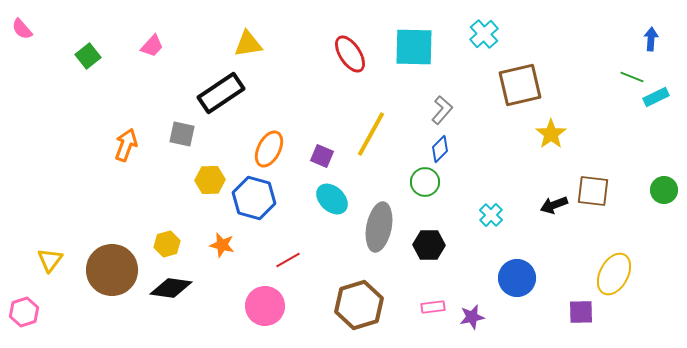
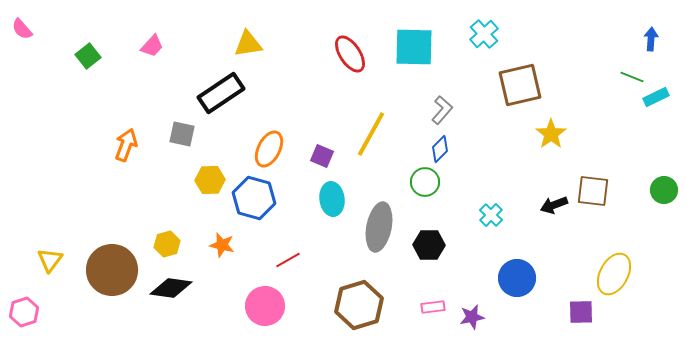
cyan ellipse at (332, 199): rotated 40 degrees clockwise
